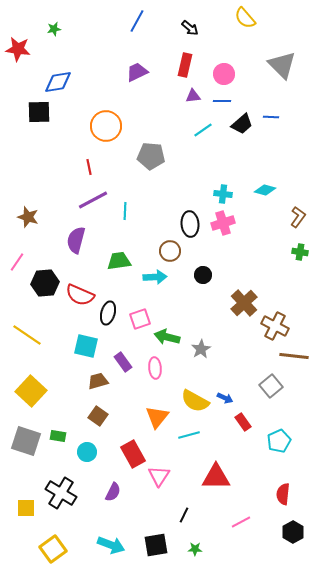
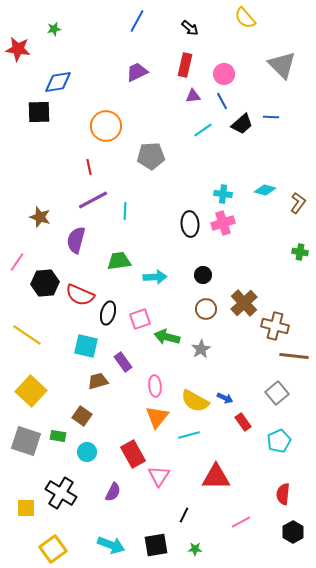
blue line at (222, 101): rotated 60 degrees clockwise
gray pentagon at (151, 156): rotated 8 degrees counterclockwise
brown star at (28, 217): moved 12 px right
brown L-shape at (298, 217): moved 14 px up
brown circle at (170, 251): moved 36 px right, 58 px down
brown cross at (275, 326): rotated 12 degrees counterclockwise
pink ellipse at (155, 368): moved 18 px down
gray square at (271, 386): moved 6 px right, 7 px down
brown square at (98, 416): moved 16 px left
